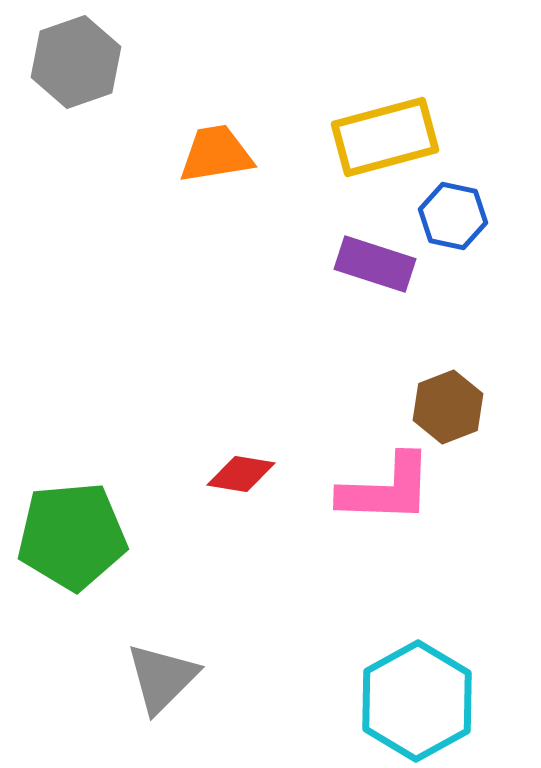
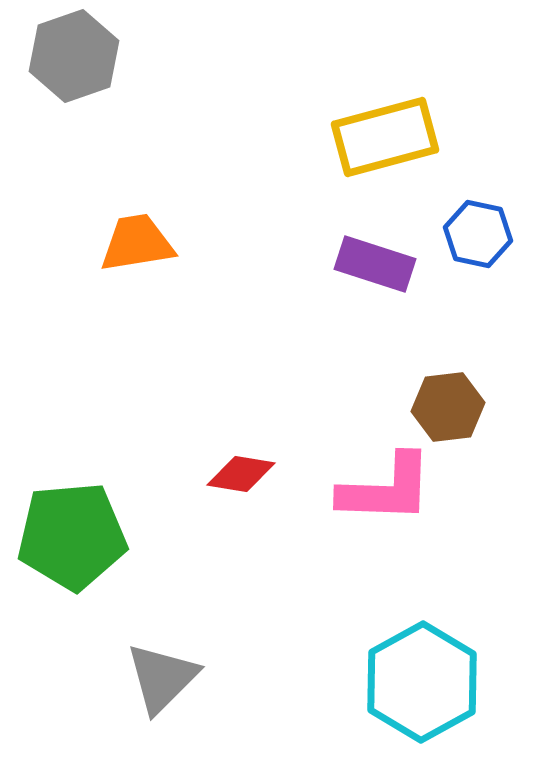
gray hexagon: moved 2 px left, 6 px up
orange trapezoid: moved 79 px left, 89 px down
blue hexagon: moved 25 px right, 18 px down
brown hexagon: rotated 14 degrees clockwise
cyan hexagon: moved 5 px right, 19 px up
